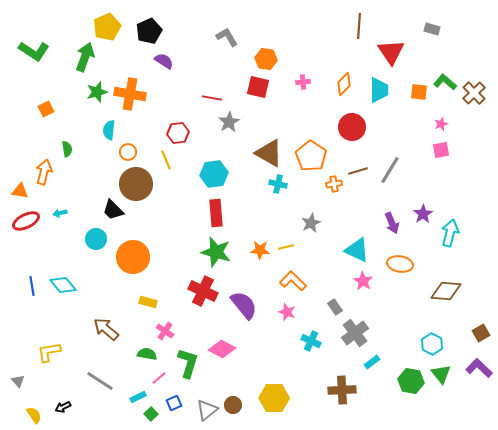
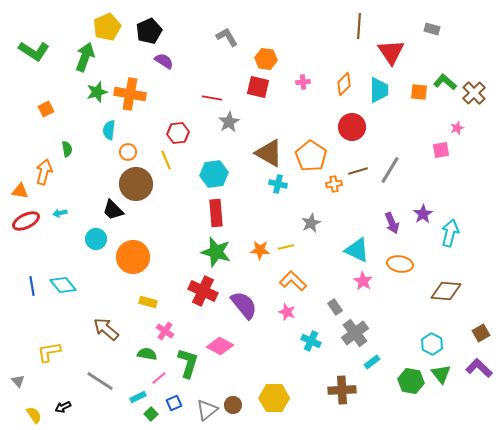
pink star at (441, 124): moved 16 px right, 4 px down
pink diamond at (222, 349): moved 2 px left, 3 px up
